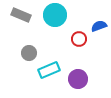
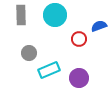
gray rectangle: rotated 66 degrees clockwise
purple circle: moved 1 px right, 1 px up
